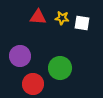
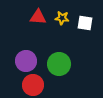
white square: moved 3 px right
purple circle: moved 6 px right, 5 px down
green circle: moved 1 px left, 4 px up
red circle: moved 1 px down
